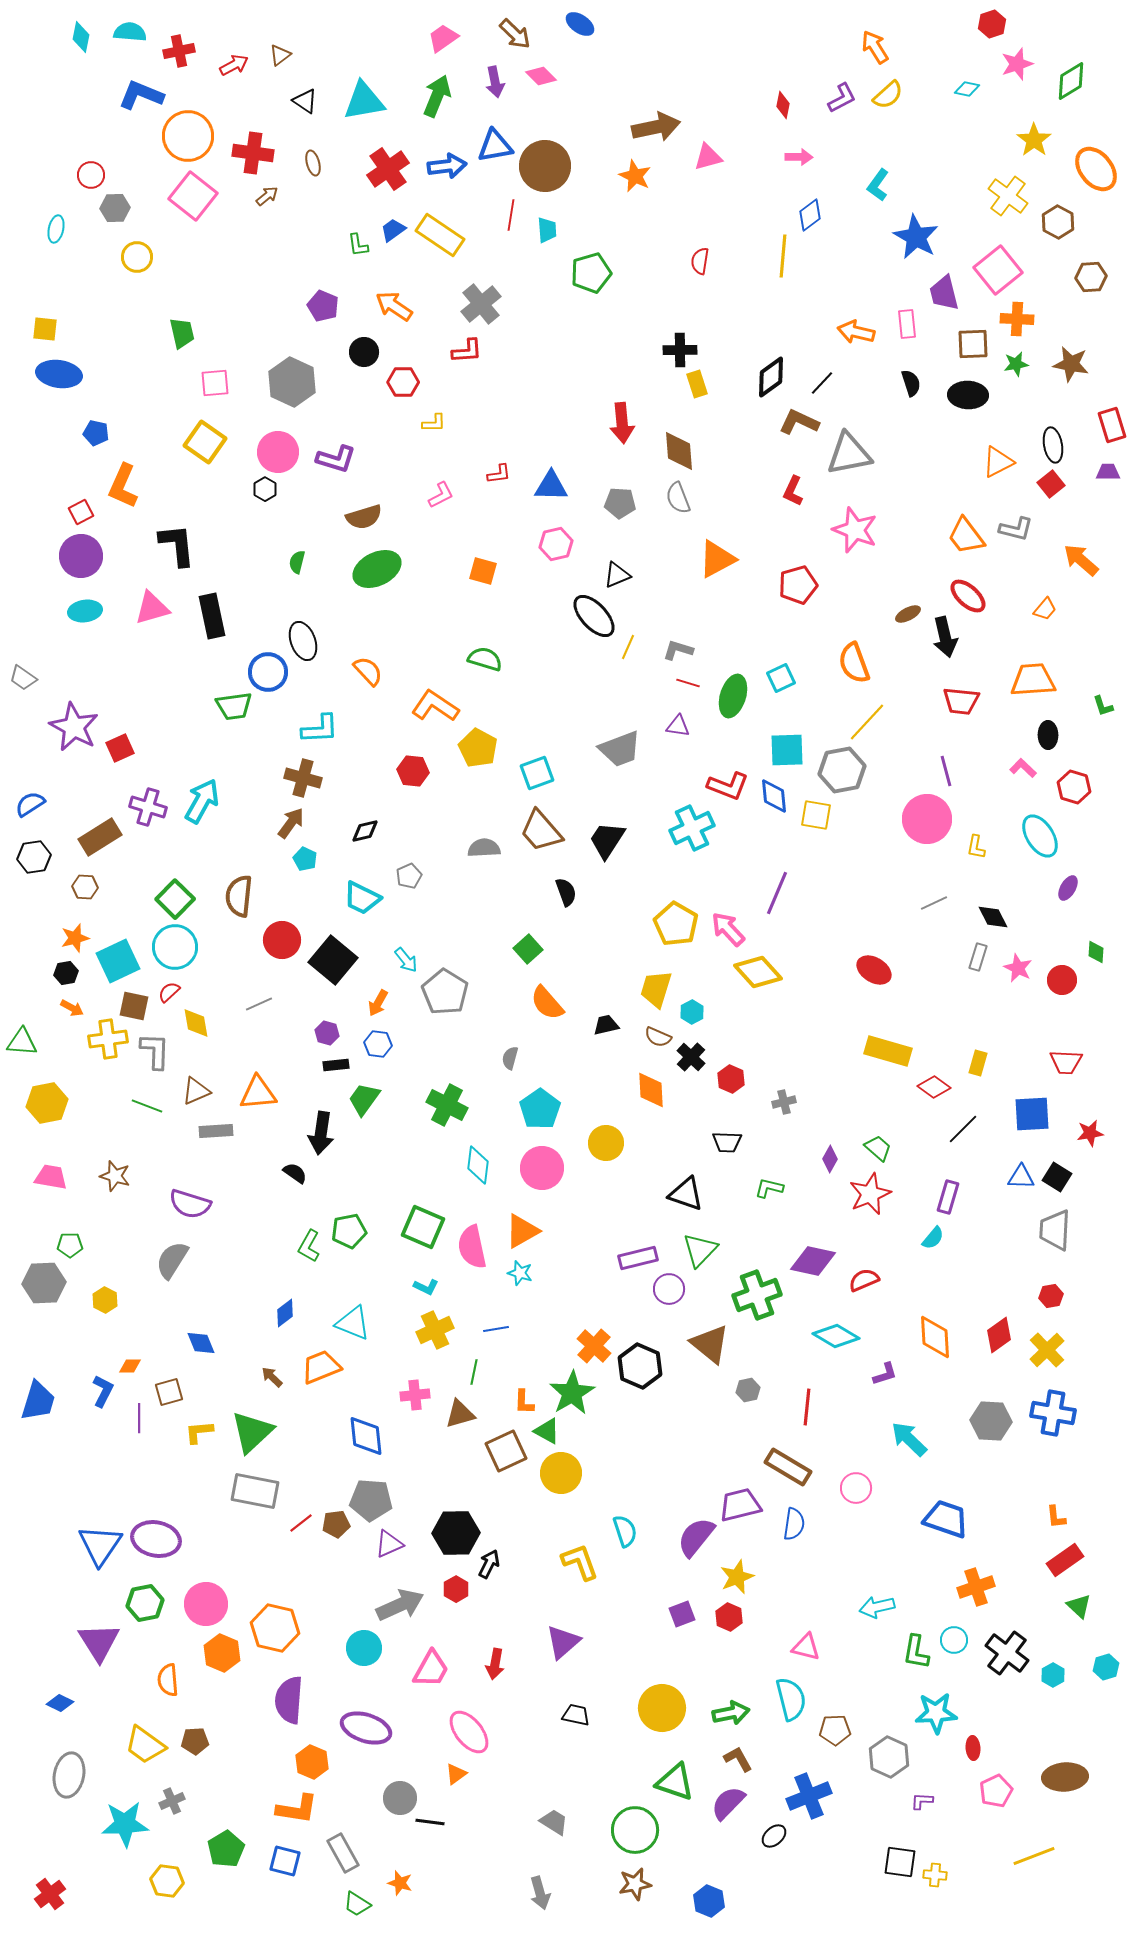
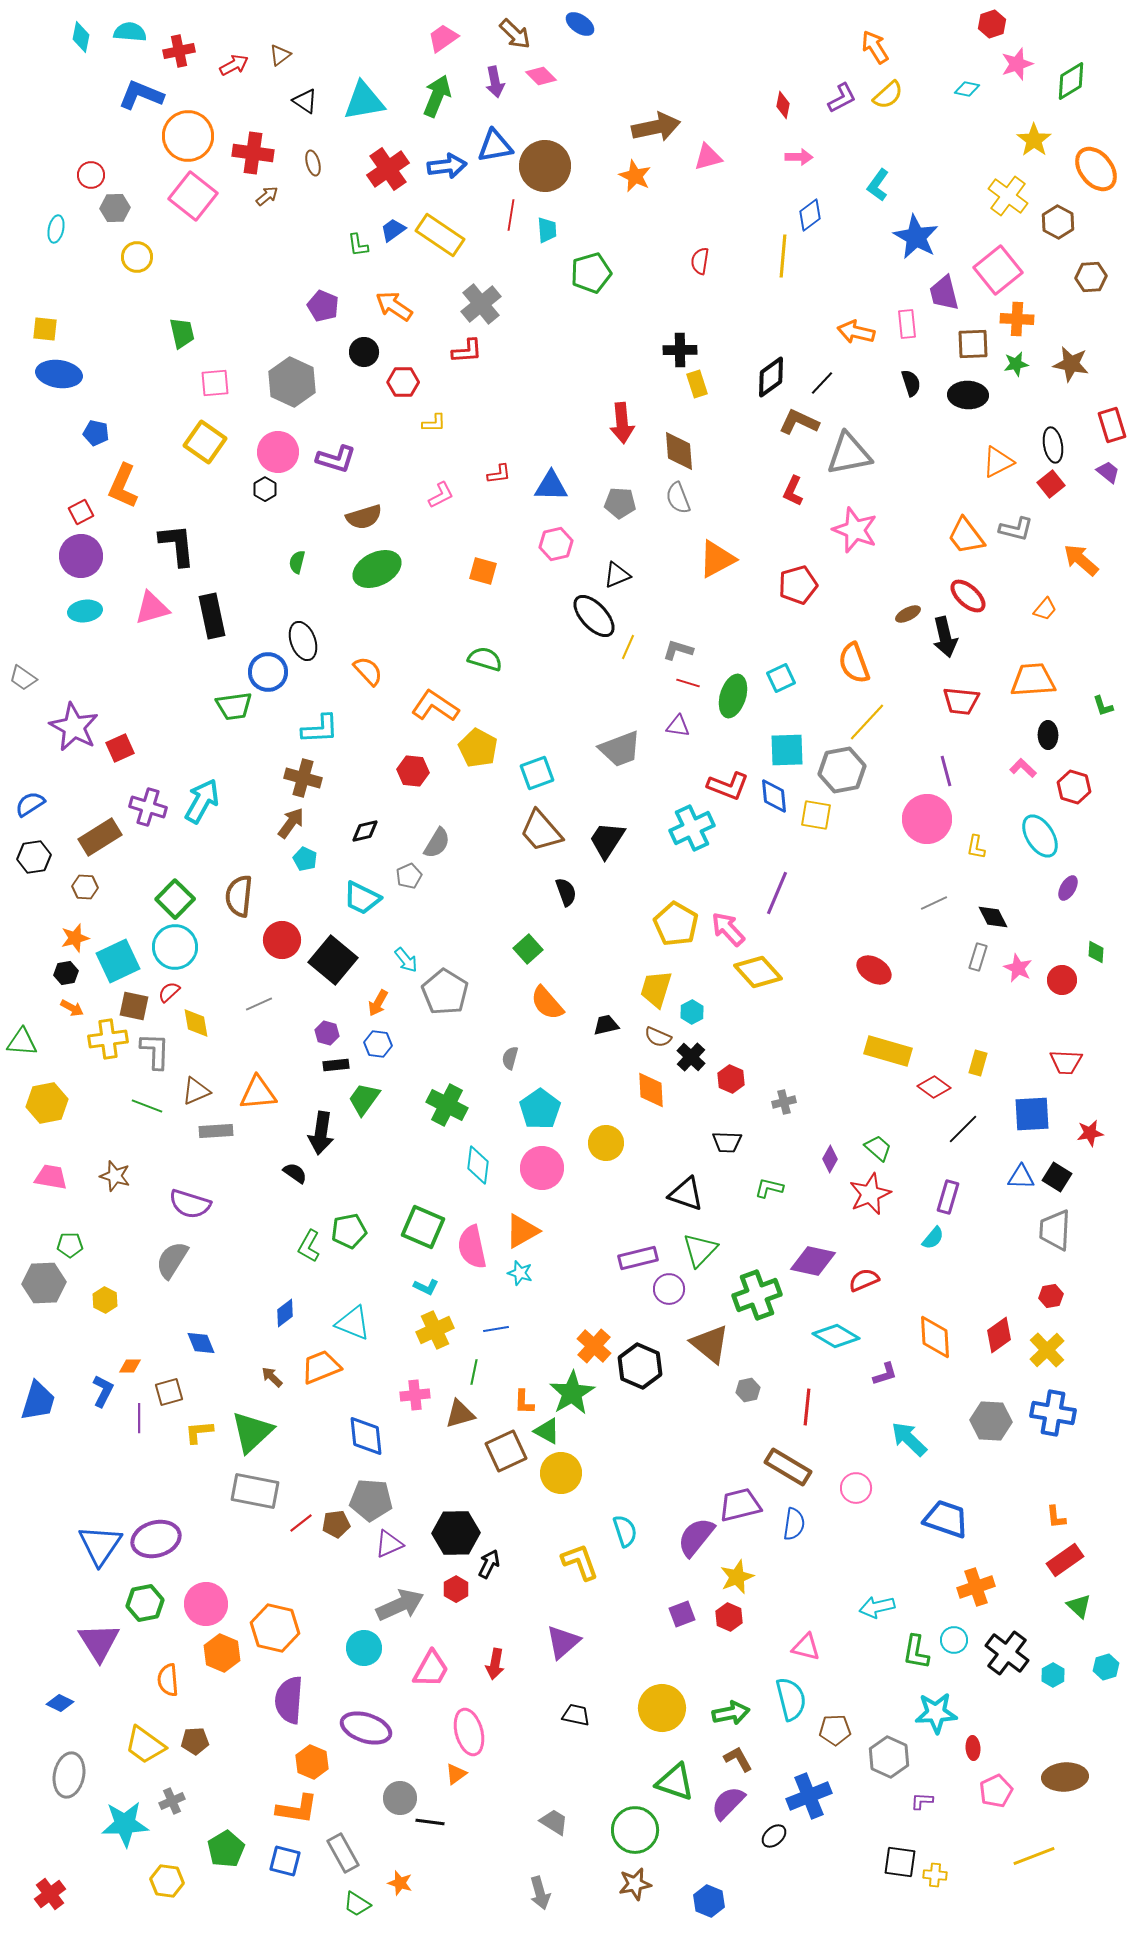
purple trapezoid at (1108, 472): rotated 40 degrees clockwise
gray semicircle at (484, 848): moved 47 px left, 5 px up; rotated 124 degrees clockwise
purple ellipse at (156, 1539): rotated 27 degrees counterclockwise
pink ellipse at (469, 1732): rotated 24 degrees clockwise
